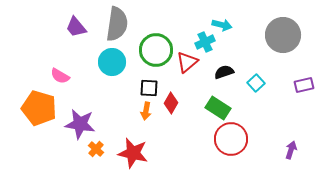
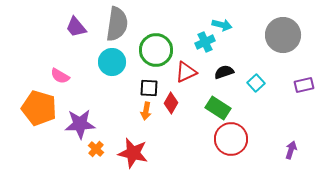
red triangle: moved 1 px left, 10 px down; rotated 15 degrees clockwise
purple star: rotated 12 degrees counterclockwise
